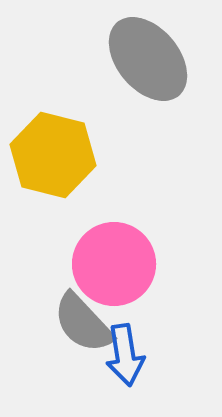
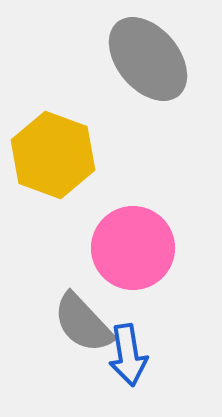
yellow hexagon: rotated 6 degrees clockwise
pink circle: moved 19 px right, 16 px up
blue arrow: moved 3 px right
